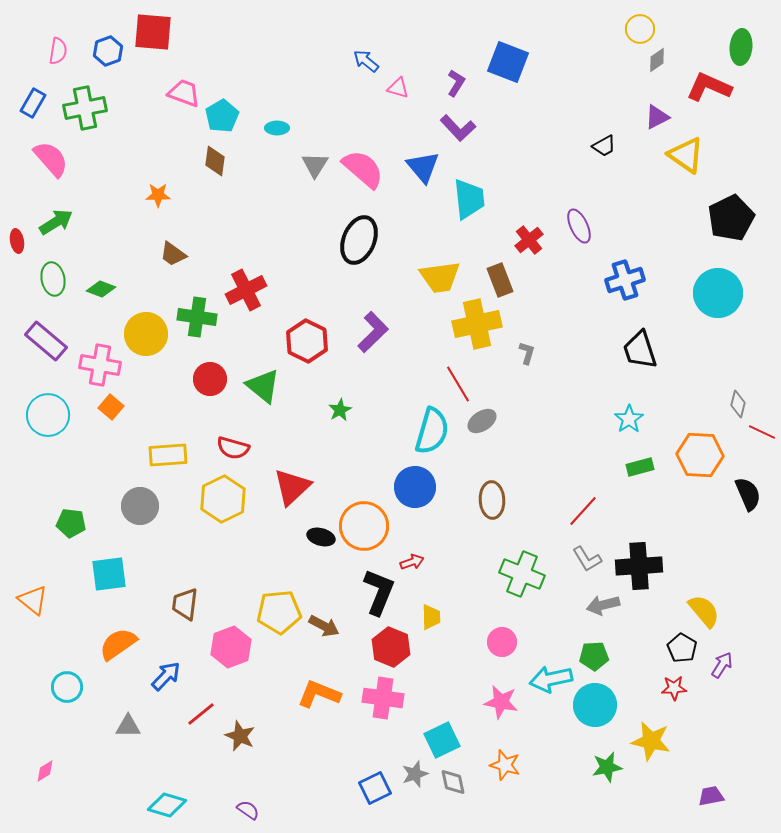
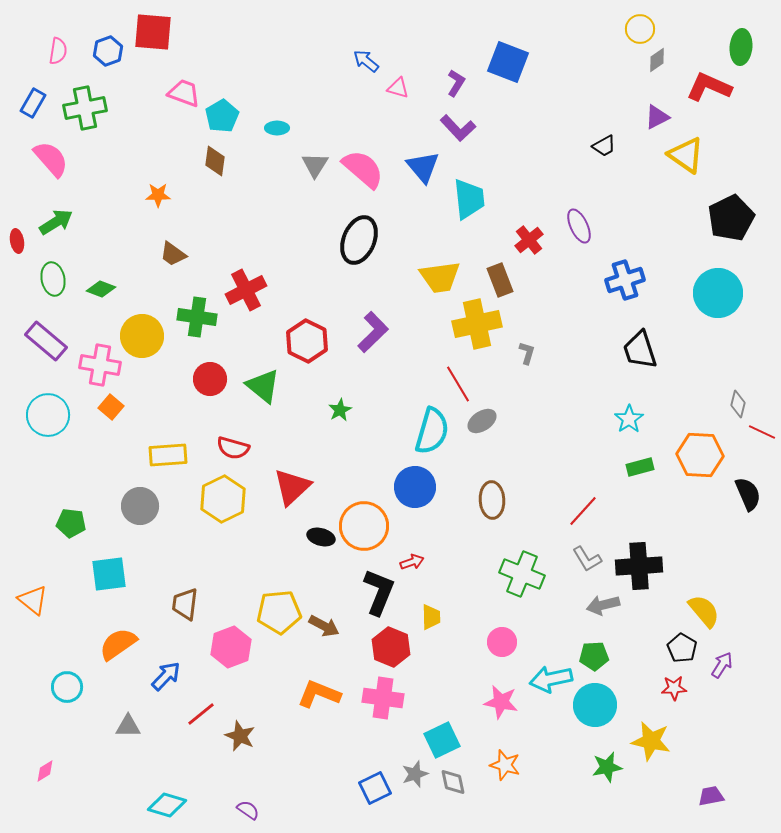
yellow circle at (146, 334): moved 4 px left, 2 px down
